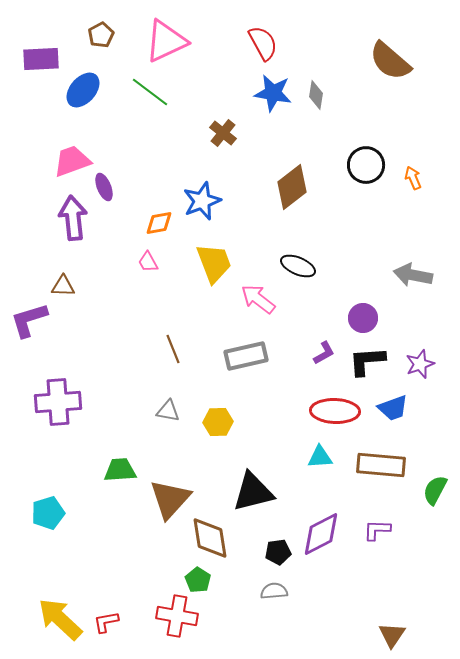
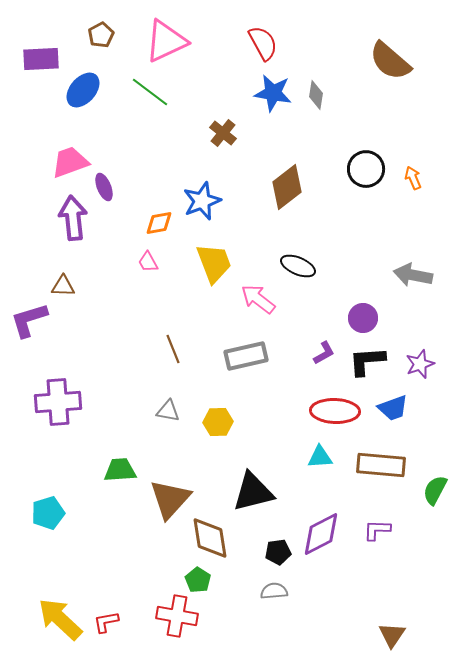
pink trapezoid at (72, 161): moved 2 px left, 1 px down
black circle at (366, 165): moved 4 px down
brown diamond at (292, 187): moved 5 px left
